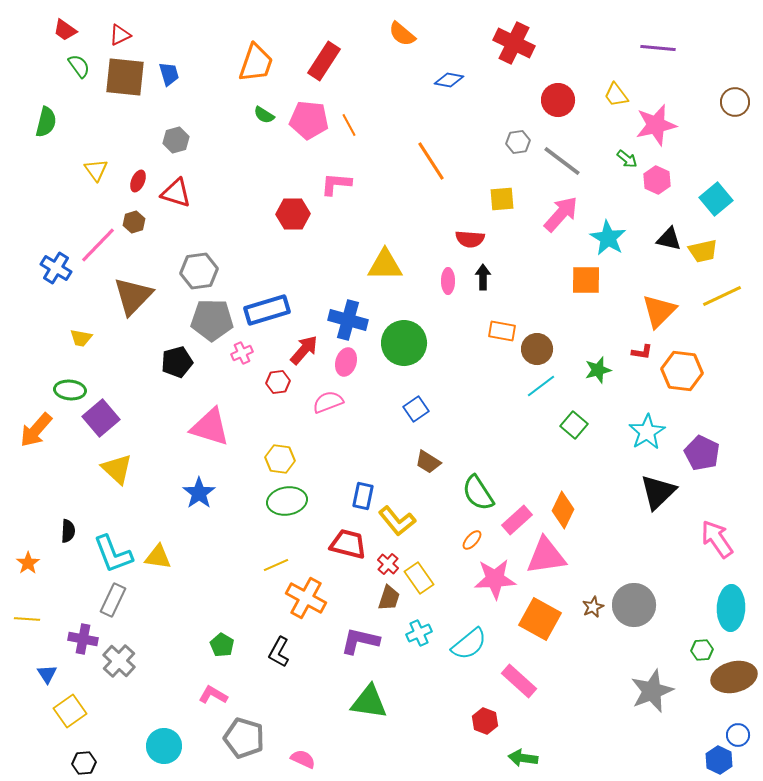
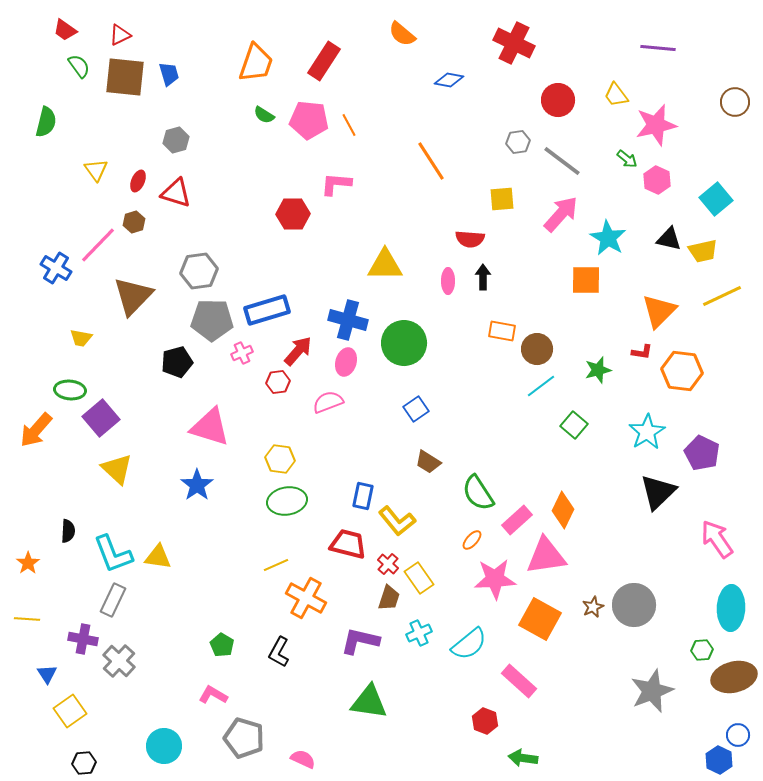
red arrow at (304, 350): moved 6 px left, 1 px down
blue star at (199, 493): moved 2 px left, 8 px up
